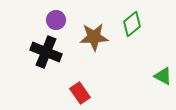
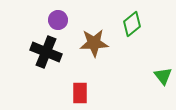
purple circle: moved 2 px right
brown star: moved 6 px down
green triangle: rotated 24 degrees clockwise
red rectangle: rotated 35 degrees clockwise
